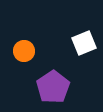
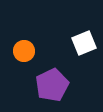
purple pentagon: moved 1 px left, 2 px up; rotated 8 degrees clockwise
